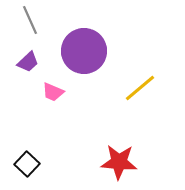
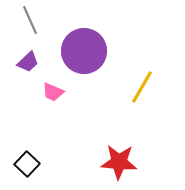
yellow line: moved 2 px right, 1 px up; rotated 20 degrees counterclockwise
